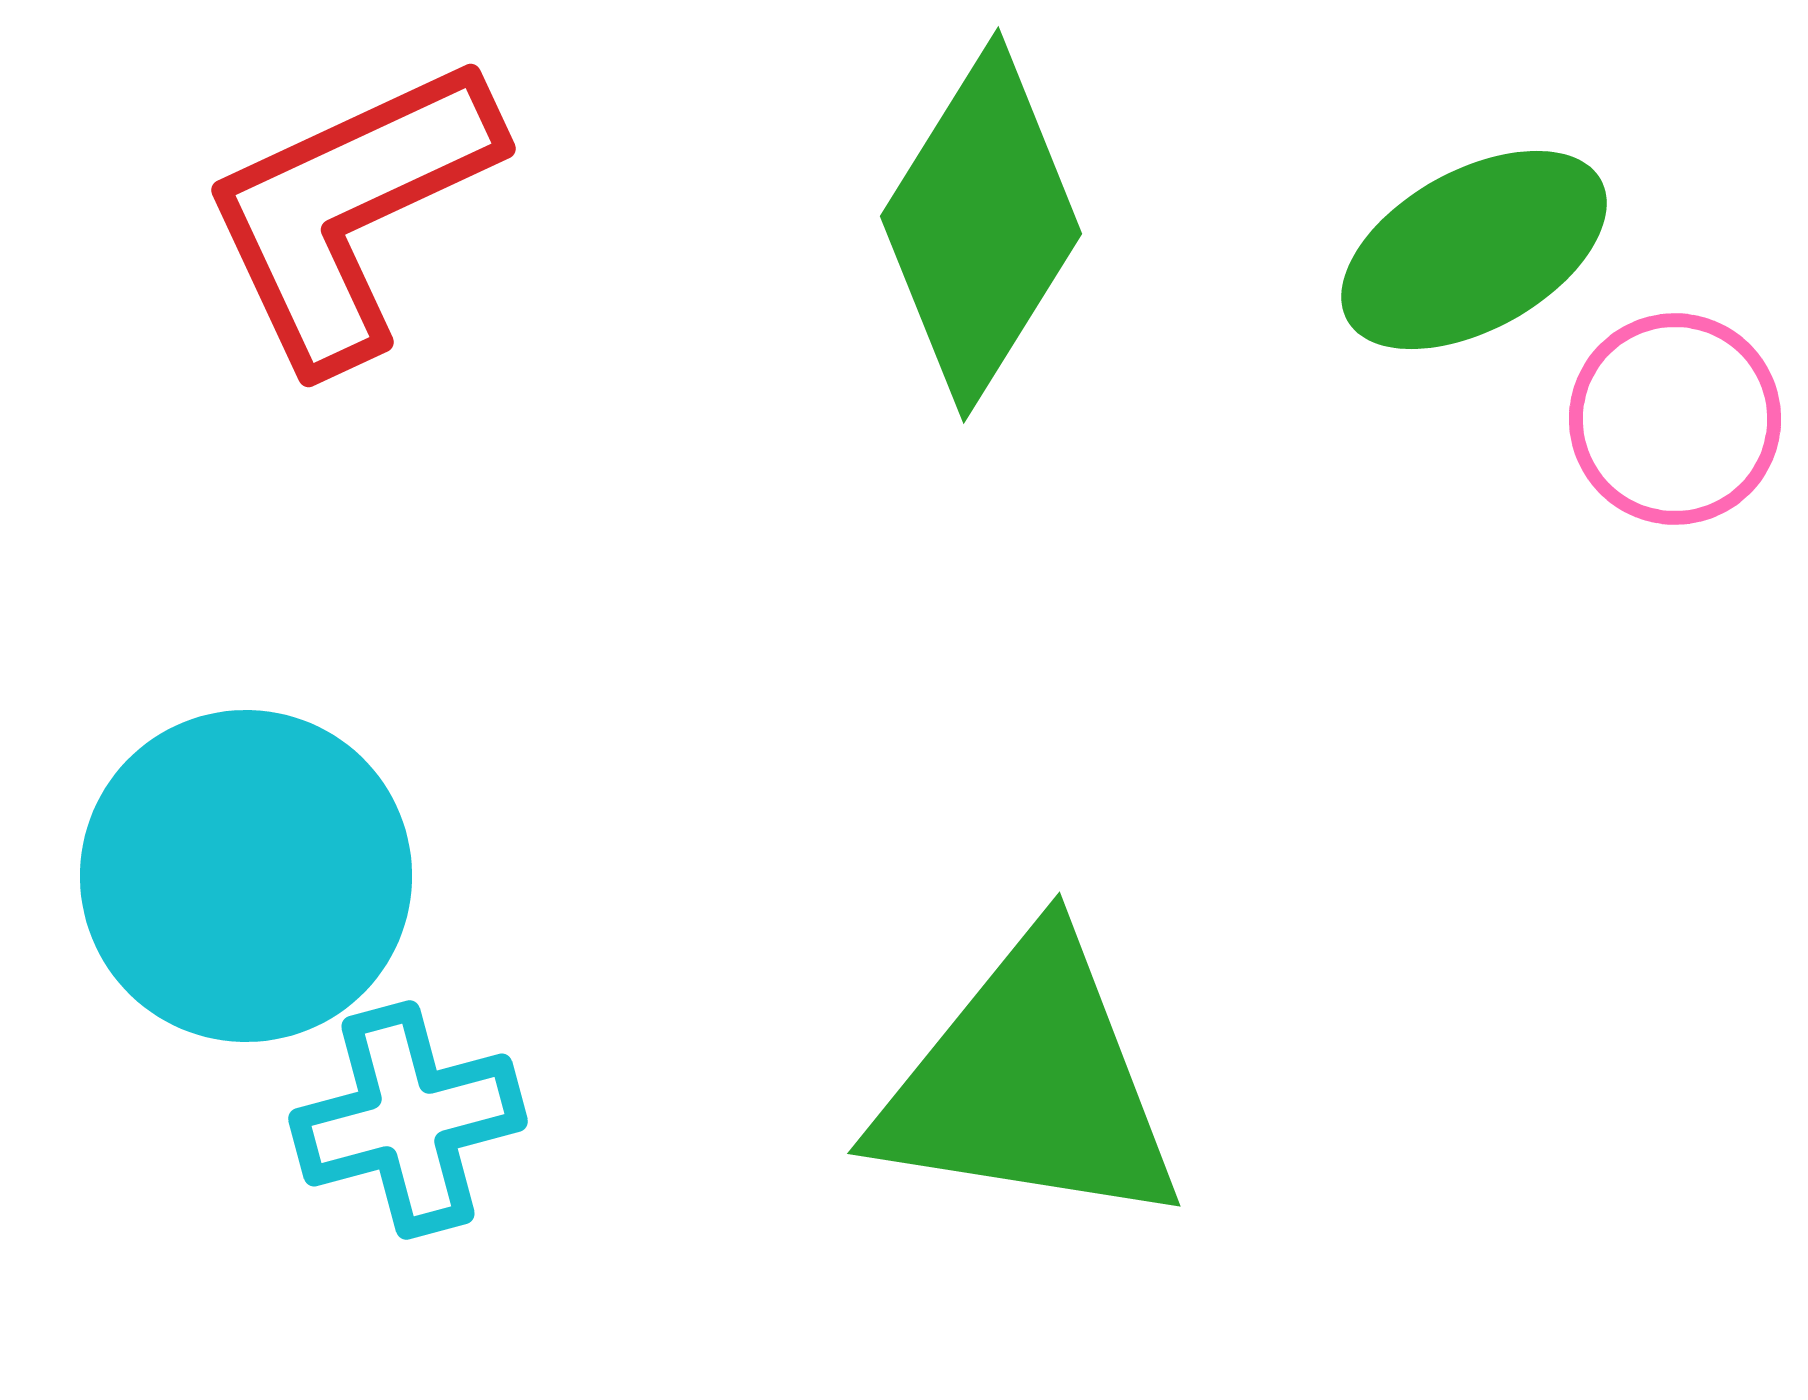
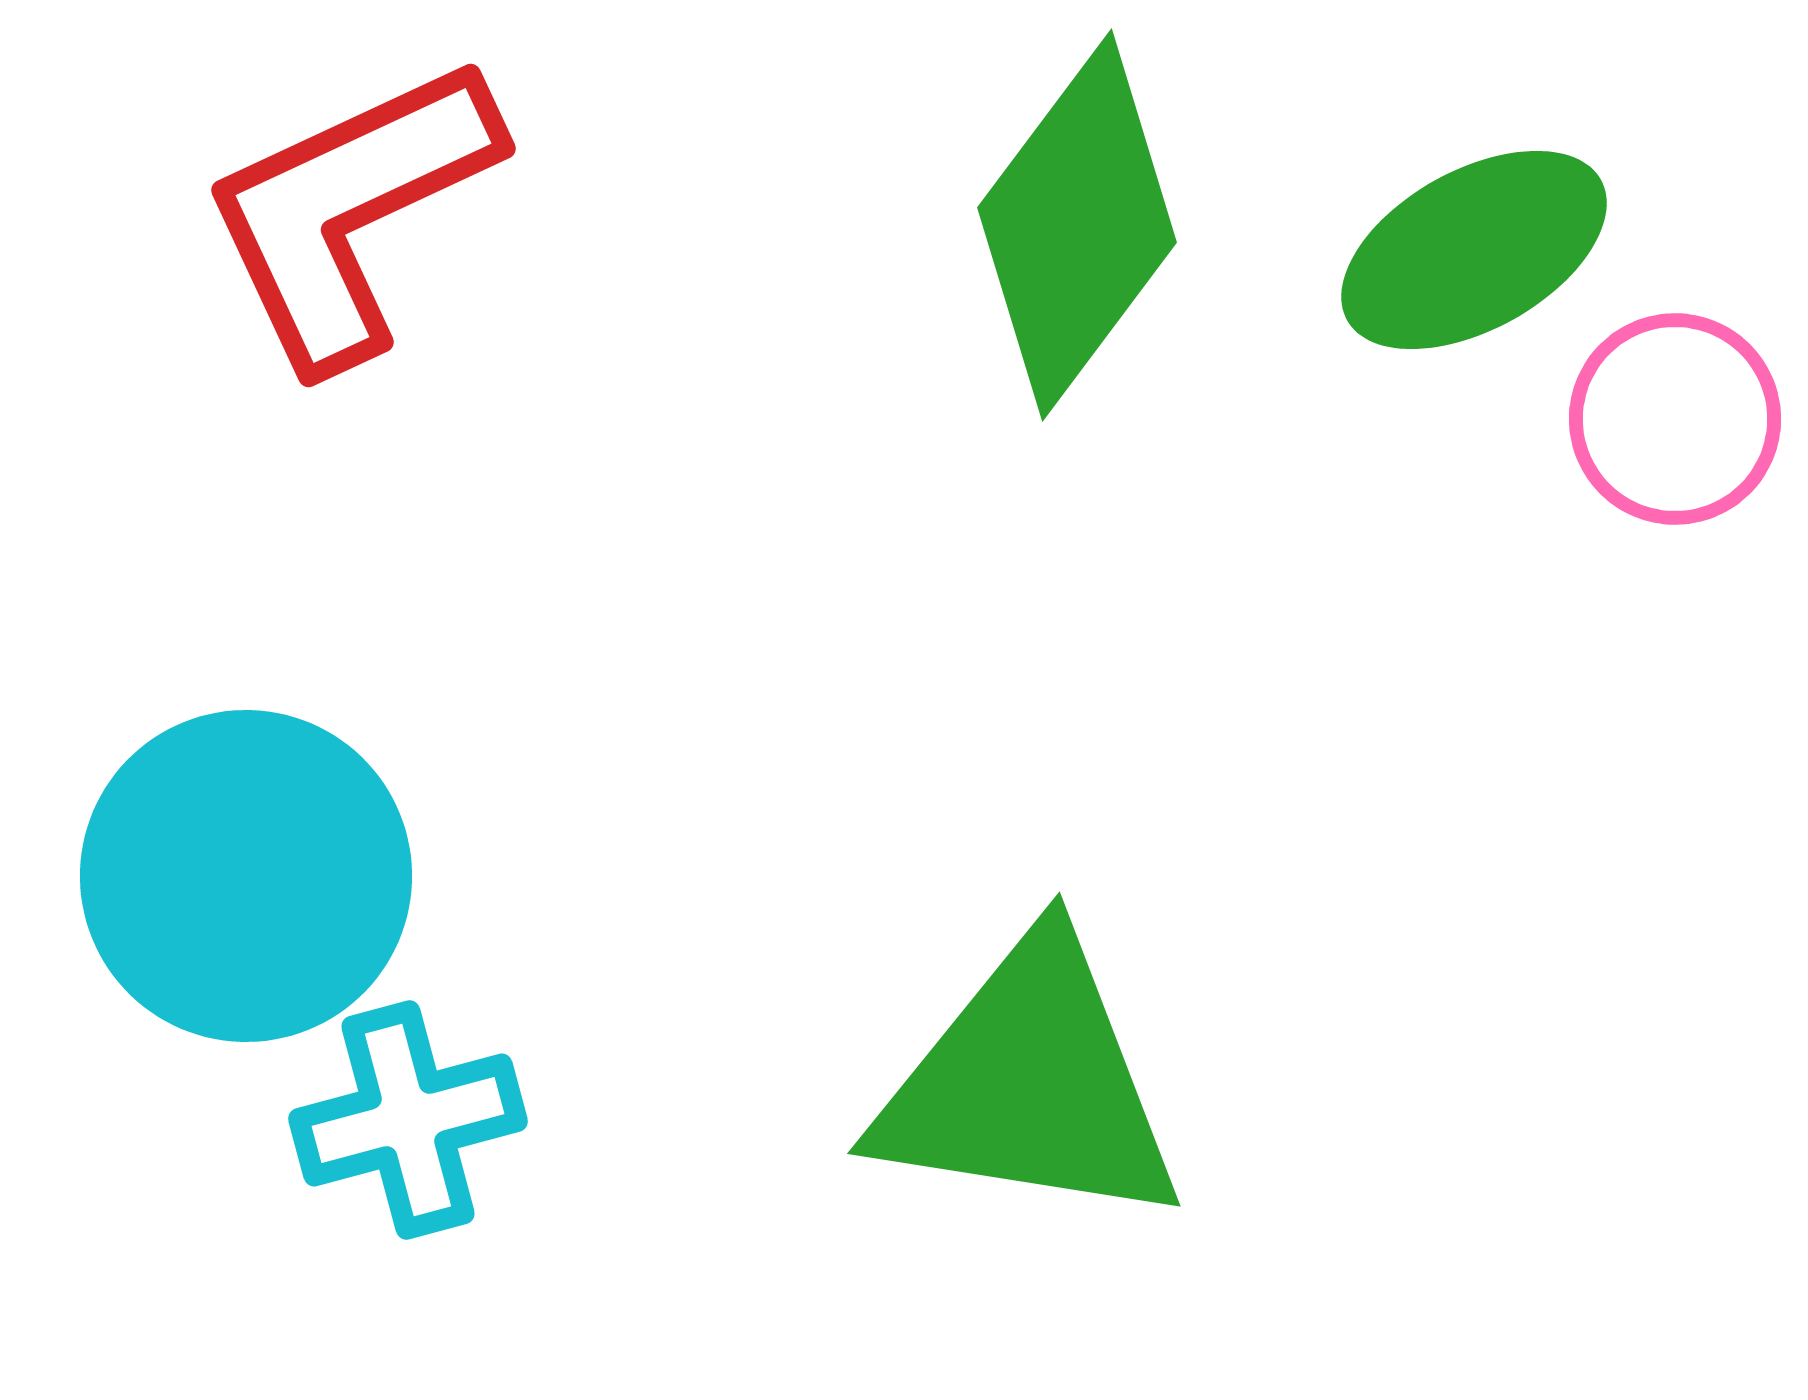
green diamond: moved 96 px right; rotated 5 degrees clockwise
